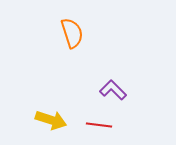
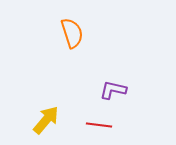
purple L-shape: rotated 32 degrees counterclockwise
yellow arrow: moved 5 px left; rotated 68 degrees counterclockwise
